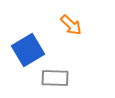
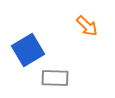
orange arrow: moved 16 px right, 1 px down
